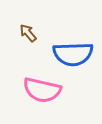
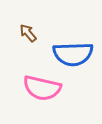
pink semicircle: moved 2 px up
